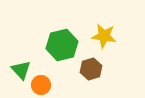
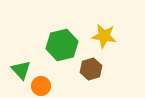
orange circle: moved 1 px down
